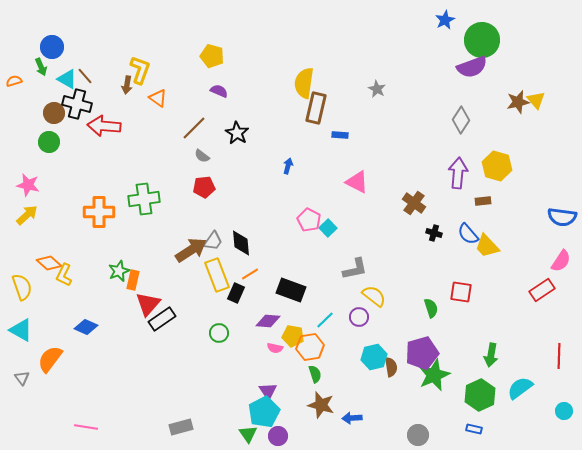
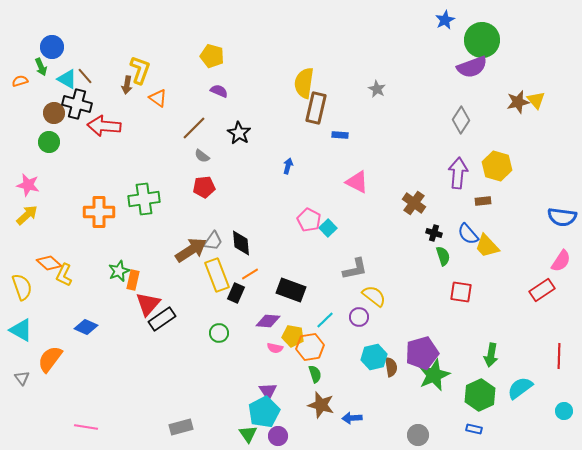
orange semicircle at (14, 81): moved 6 px right
black star at (237, 133): moved 2 px right
green semicircle at (431, 308): moved 12 px right, 52 px up
